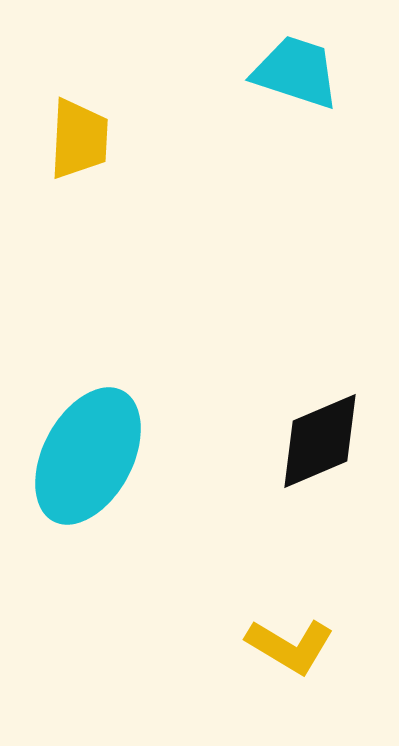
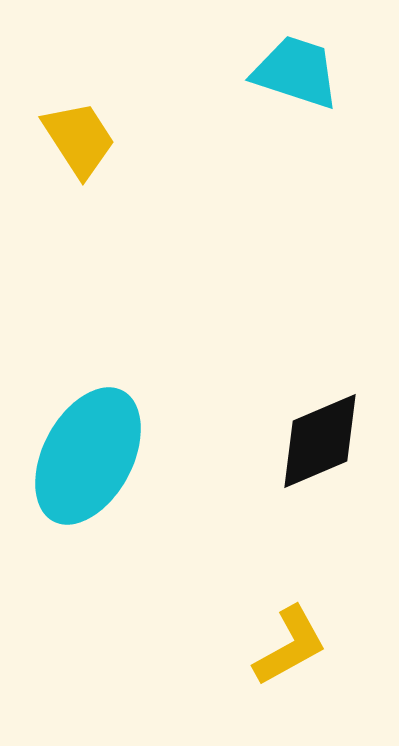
yellow trapezoid: rotated 36 degrees counterclockwise
yellow L-shape: rotated 60 degrees counterclockwise
